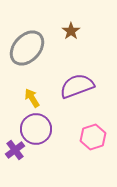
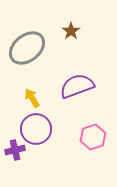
gray ellipse: rotated 9 degrees clockwise
purple cross: rotated 24 degrees clockwise
